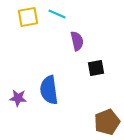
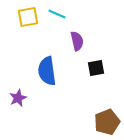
blue semicircle: moved 2 px left, 19 px up
purple star: rotated 30 degrees counterclockwise
